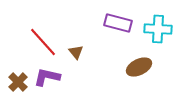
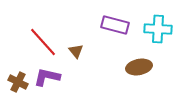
purple rectangle: moved 3 px left, 2 px down
brown triangle: moved 1 px up
brown ellipse: rotated 15 degrees clockwise
brown cross: rotated 18 degrees counterclockwise
